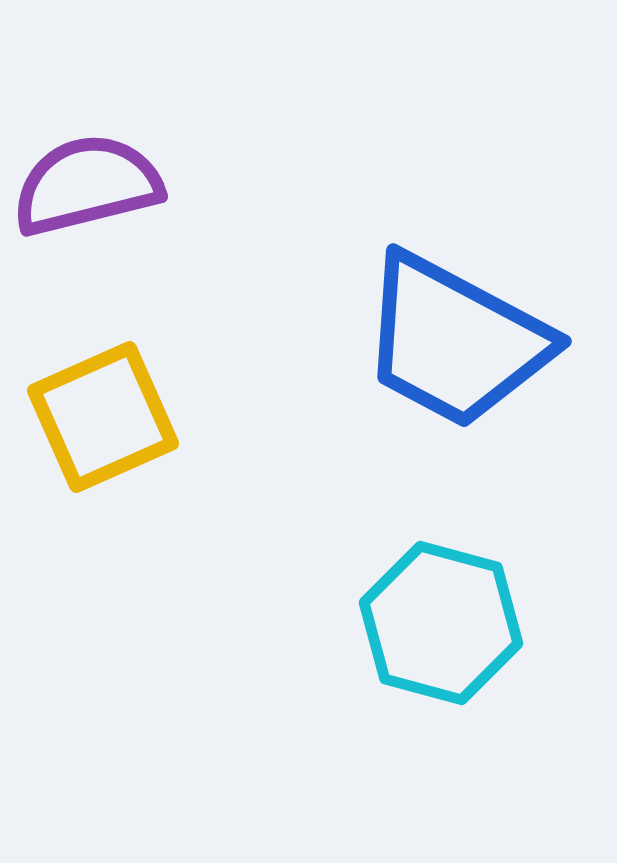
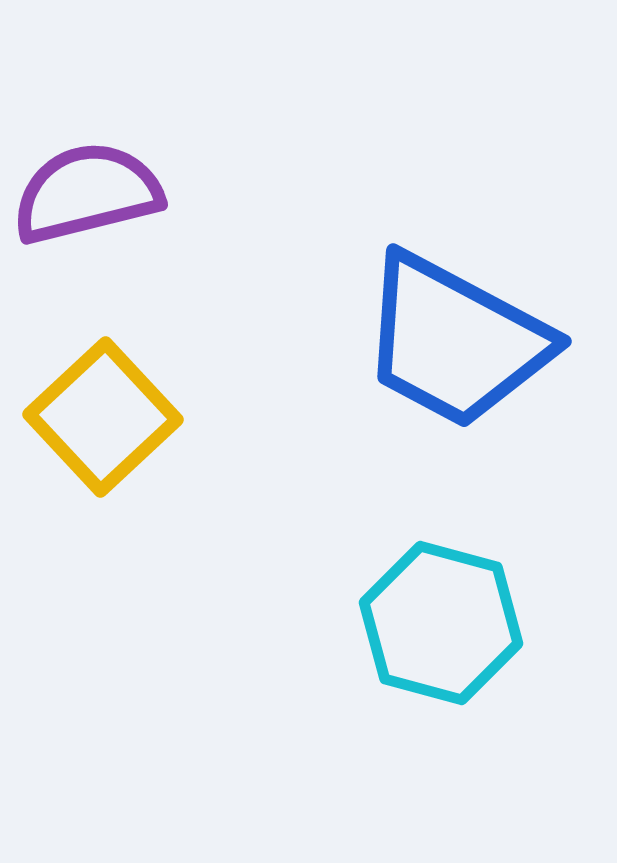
purple semicircle: moved 8 px down
yellow square: rotated 19 degrees counterclockwise
